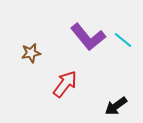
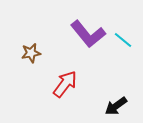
purple L-shape: moved 3 px up
